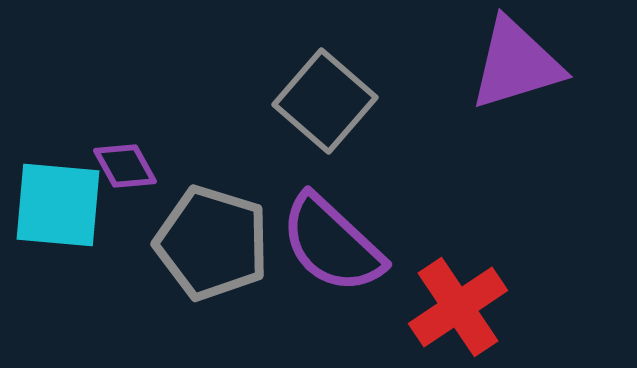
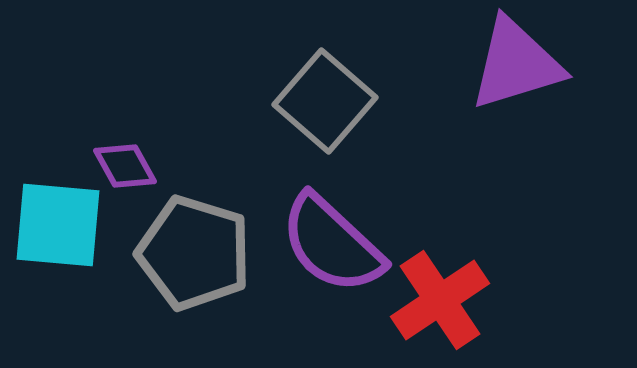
cyan square: moved 20 px down
gray pentagon: moved 18 px left, 10 px down
red cross: moved 18 px left, 7 px up
